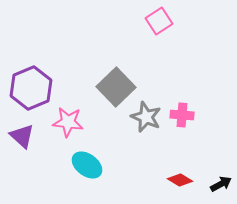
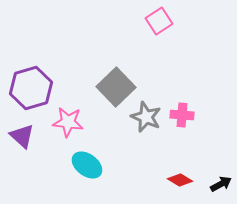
purple hexagon: rotated 6 degrees clockwise
